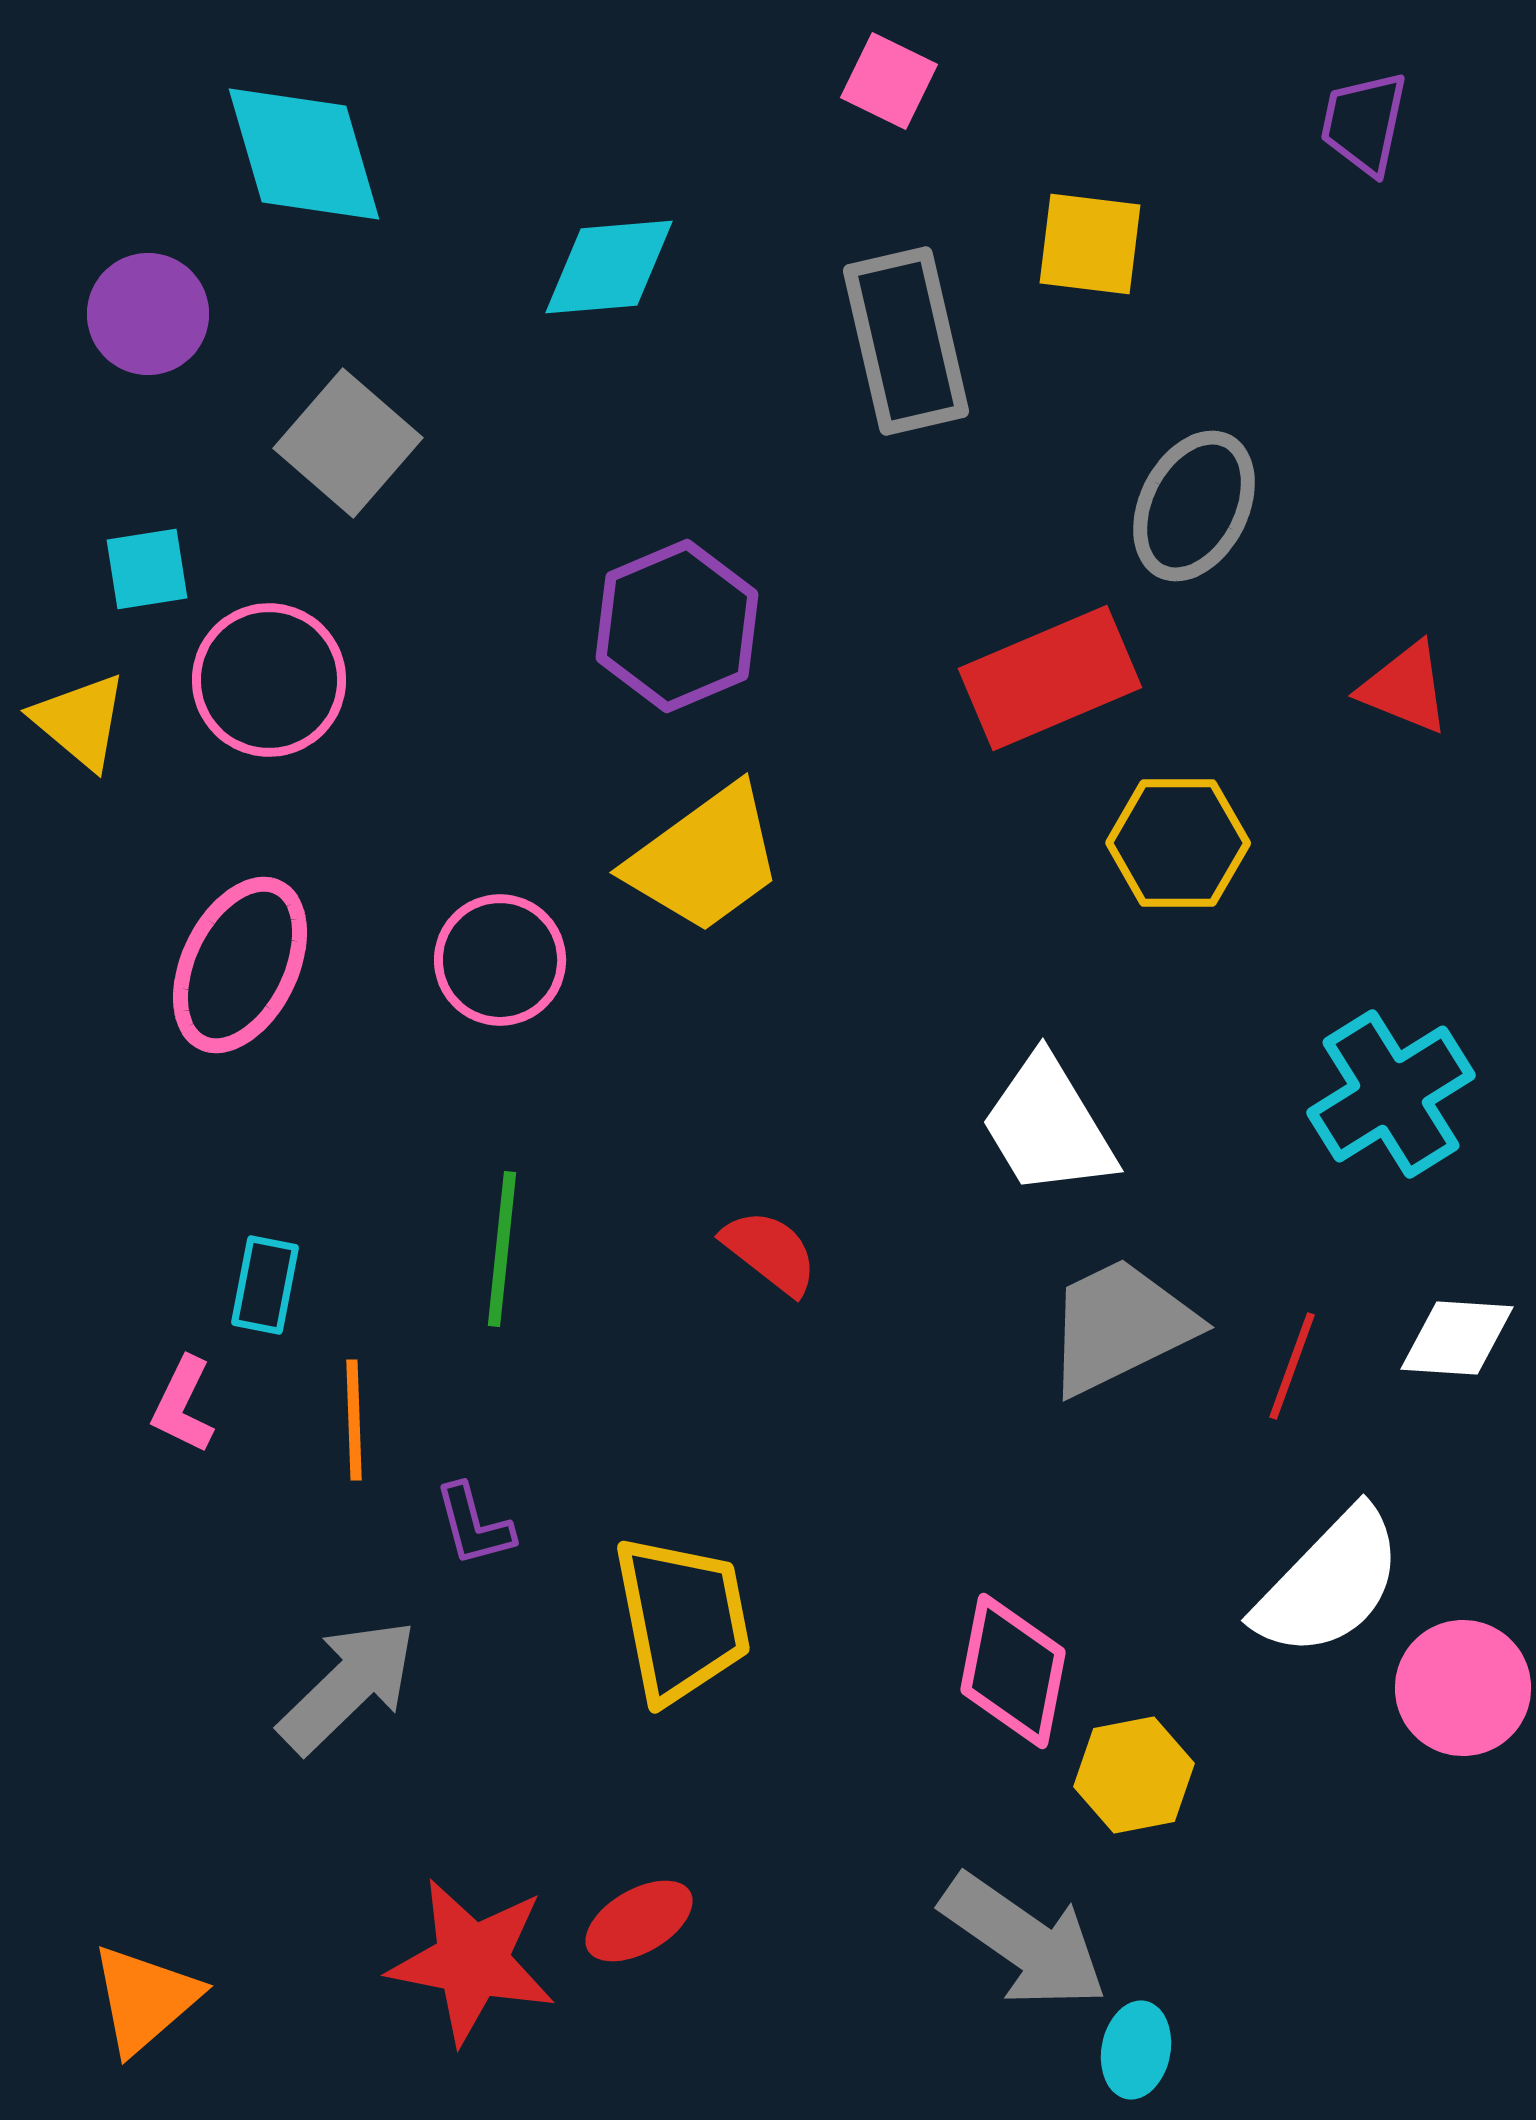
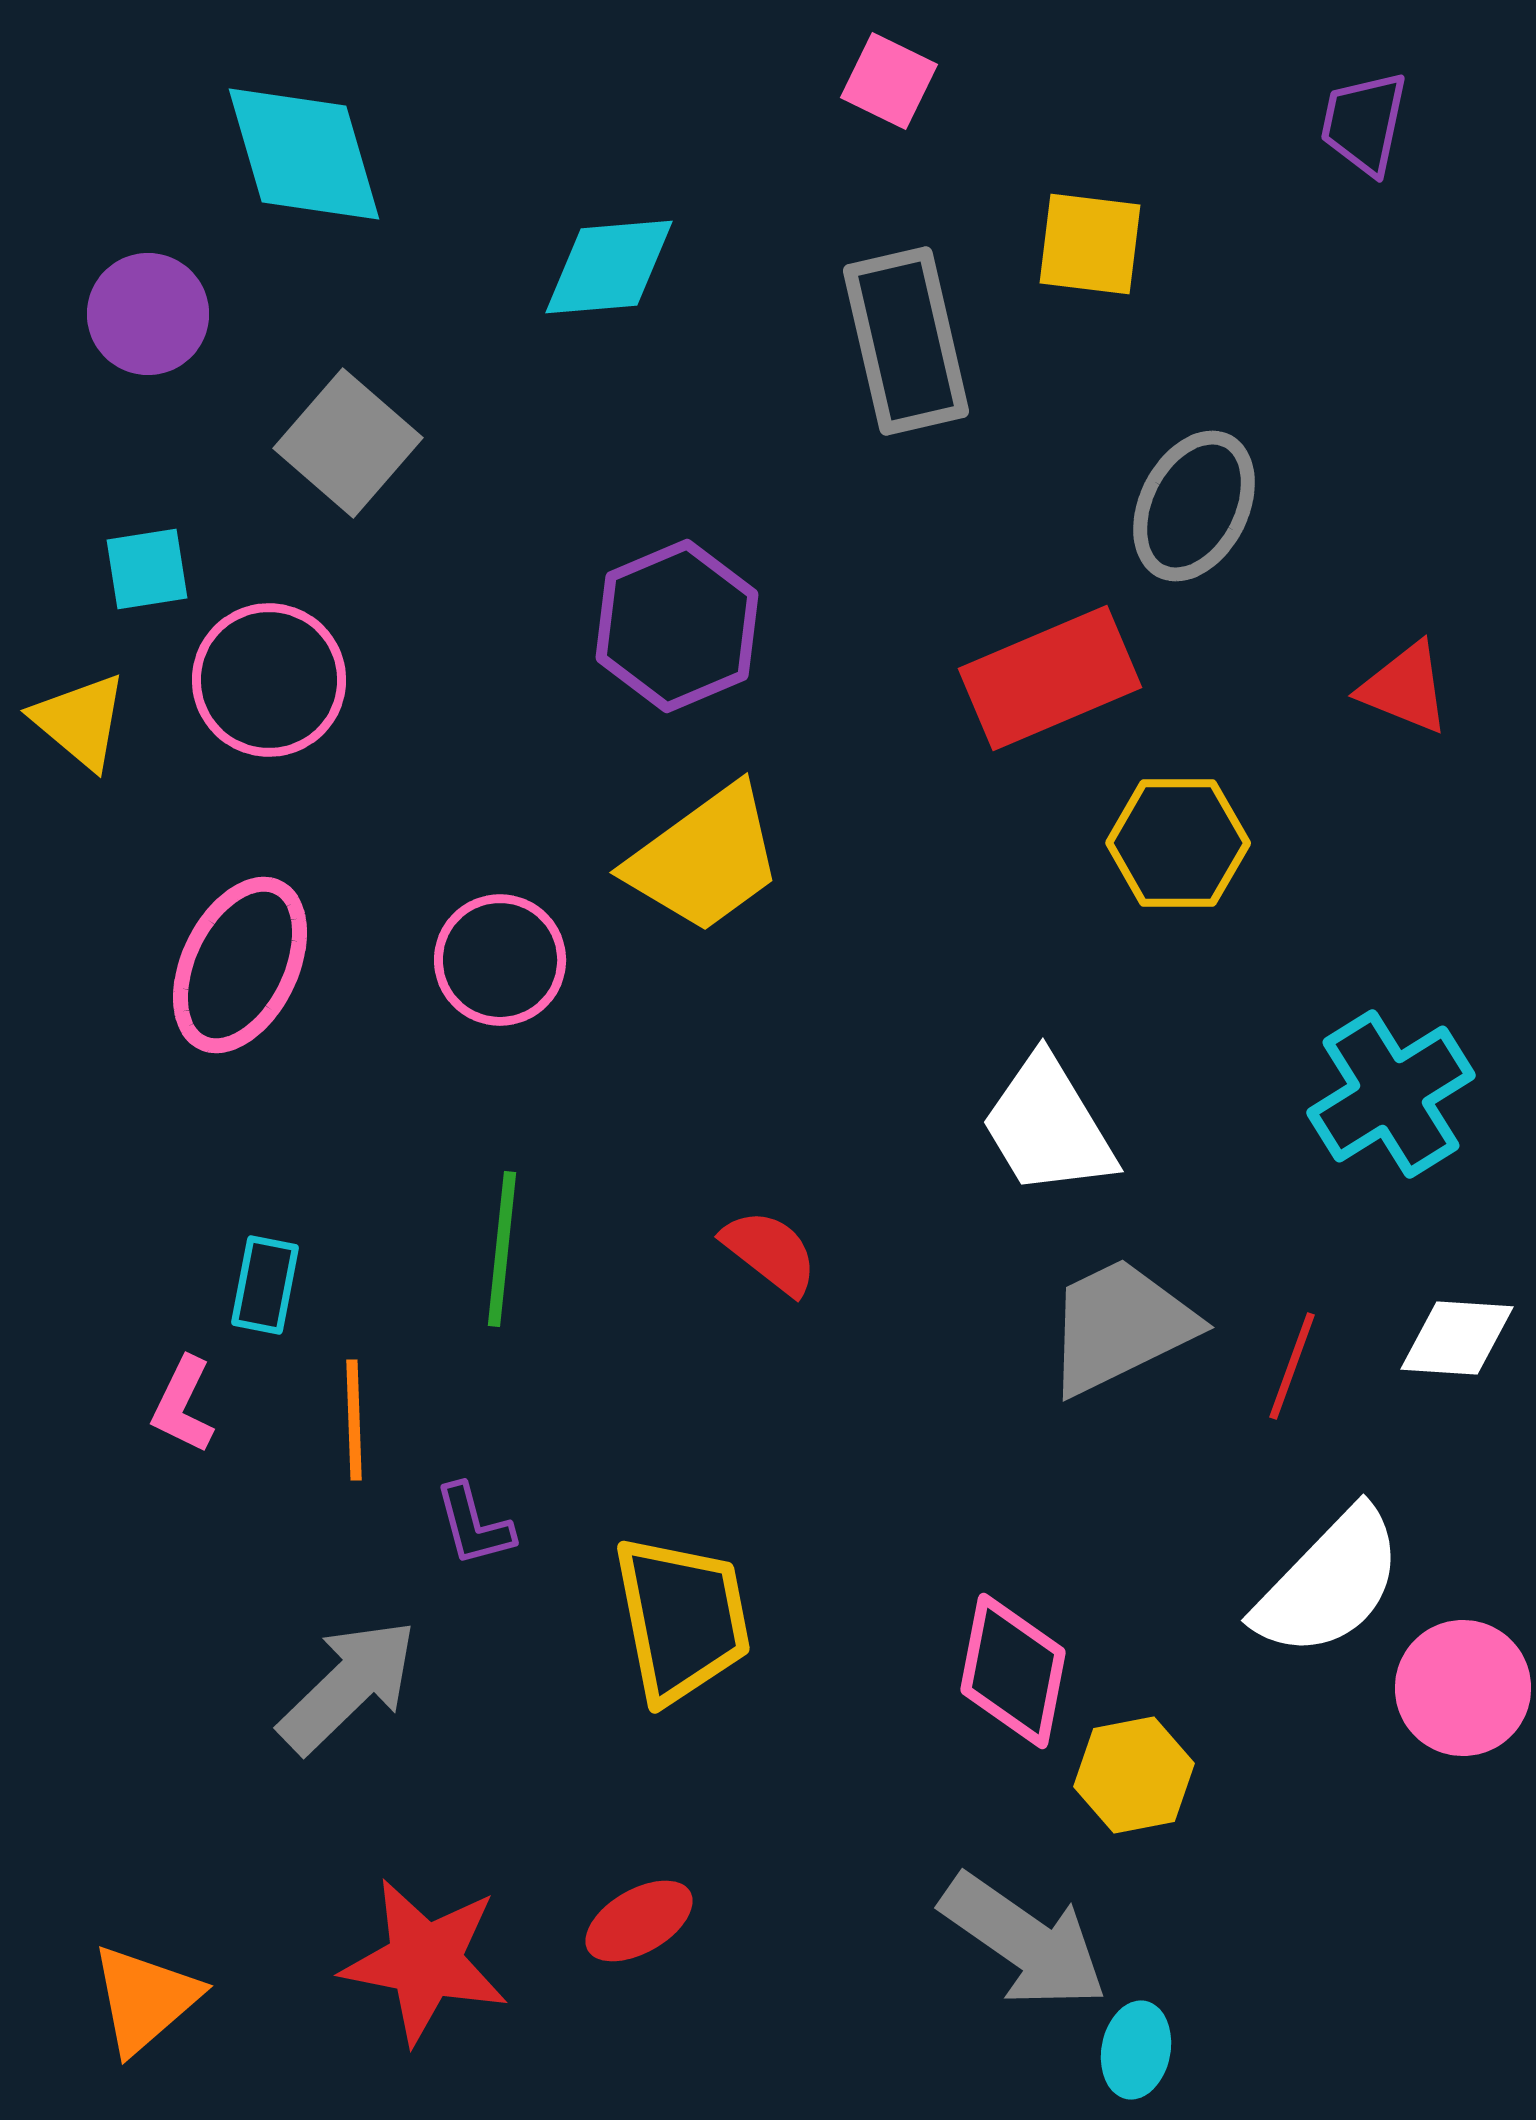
red star at (472, 1961): moved 47 px left
